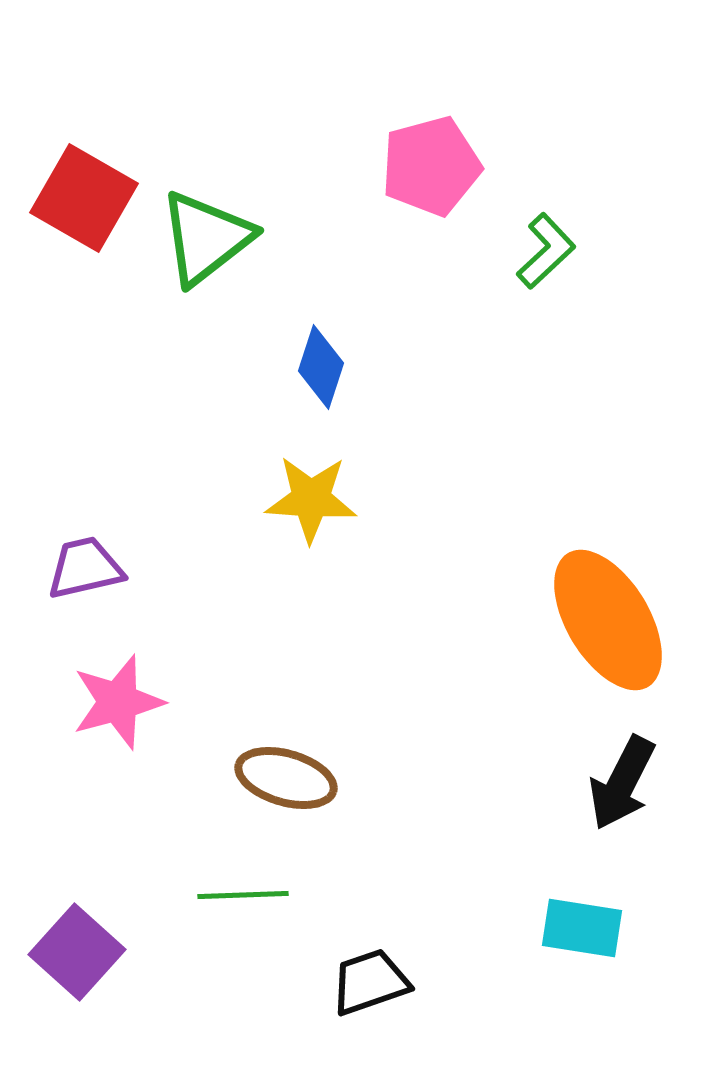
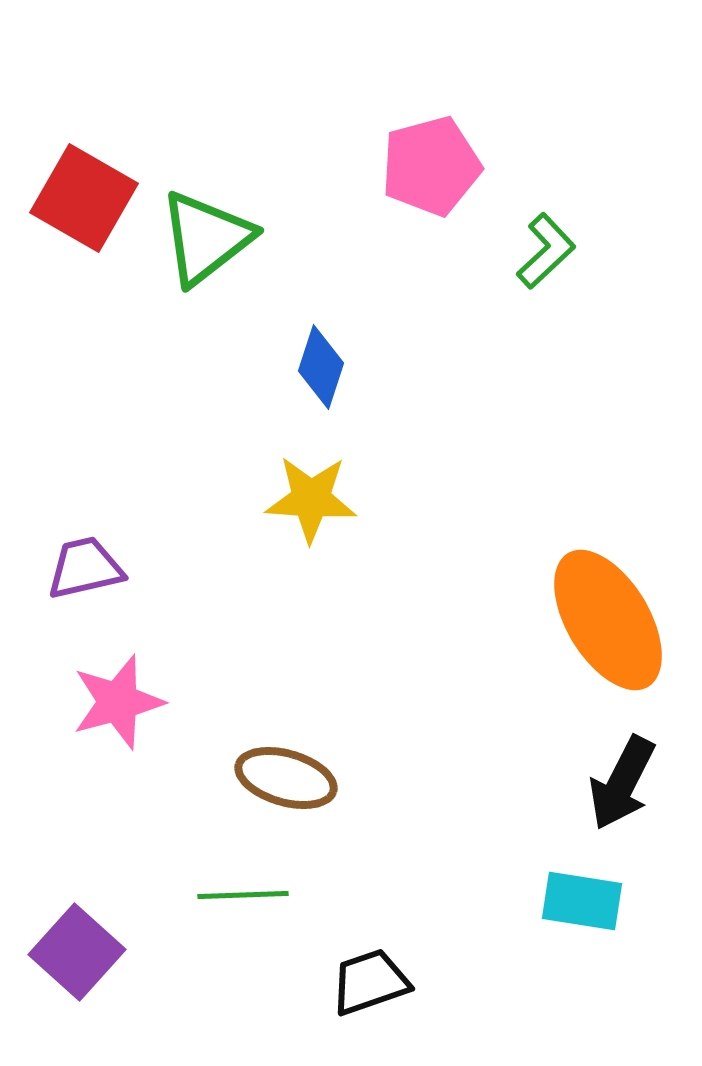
cyan rectangle: moved 27 px up
